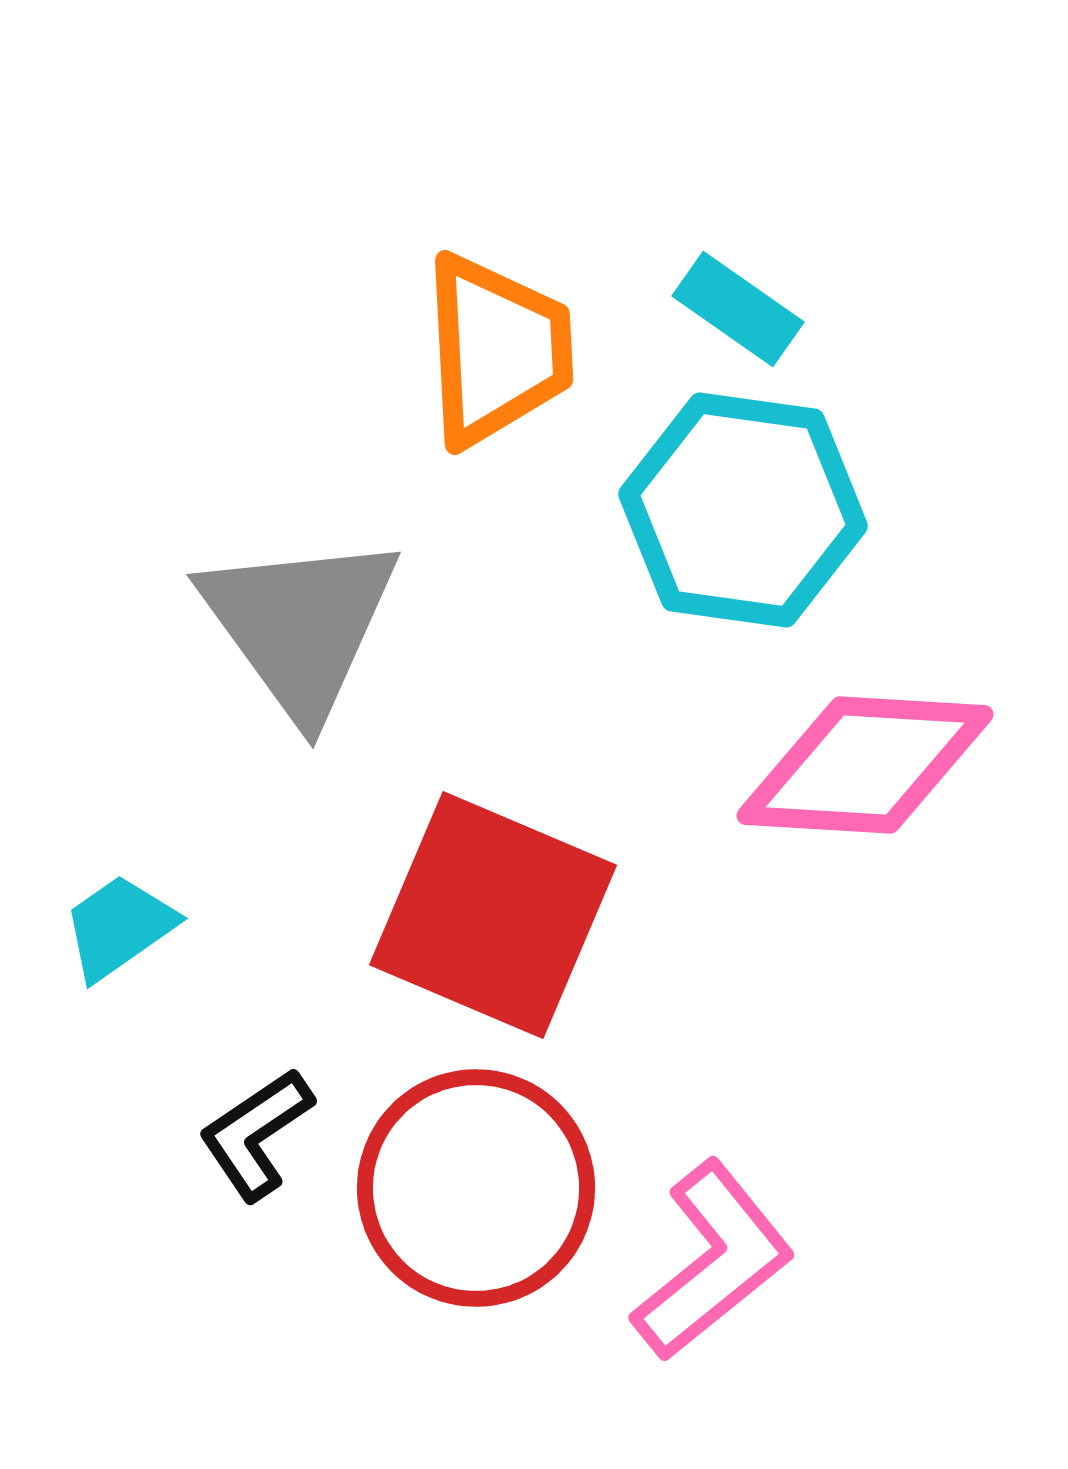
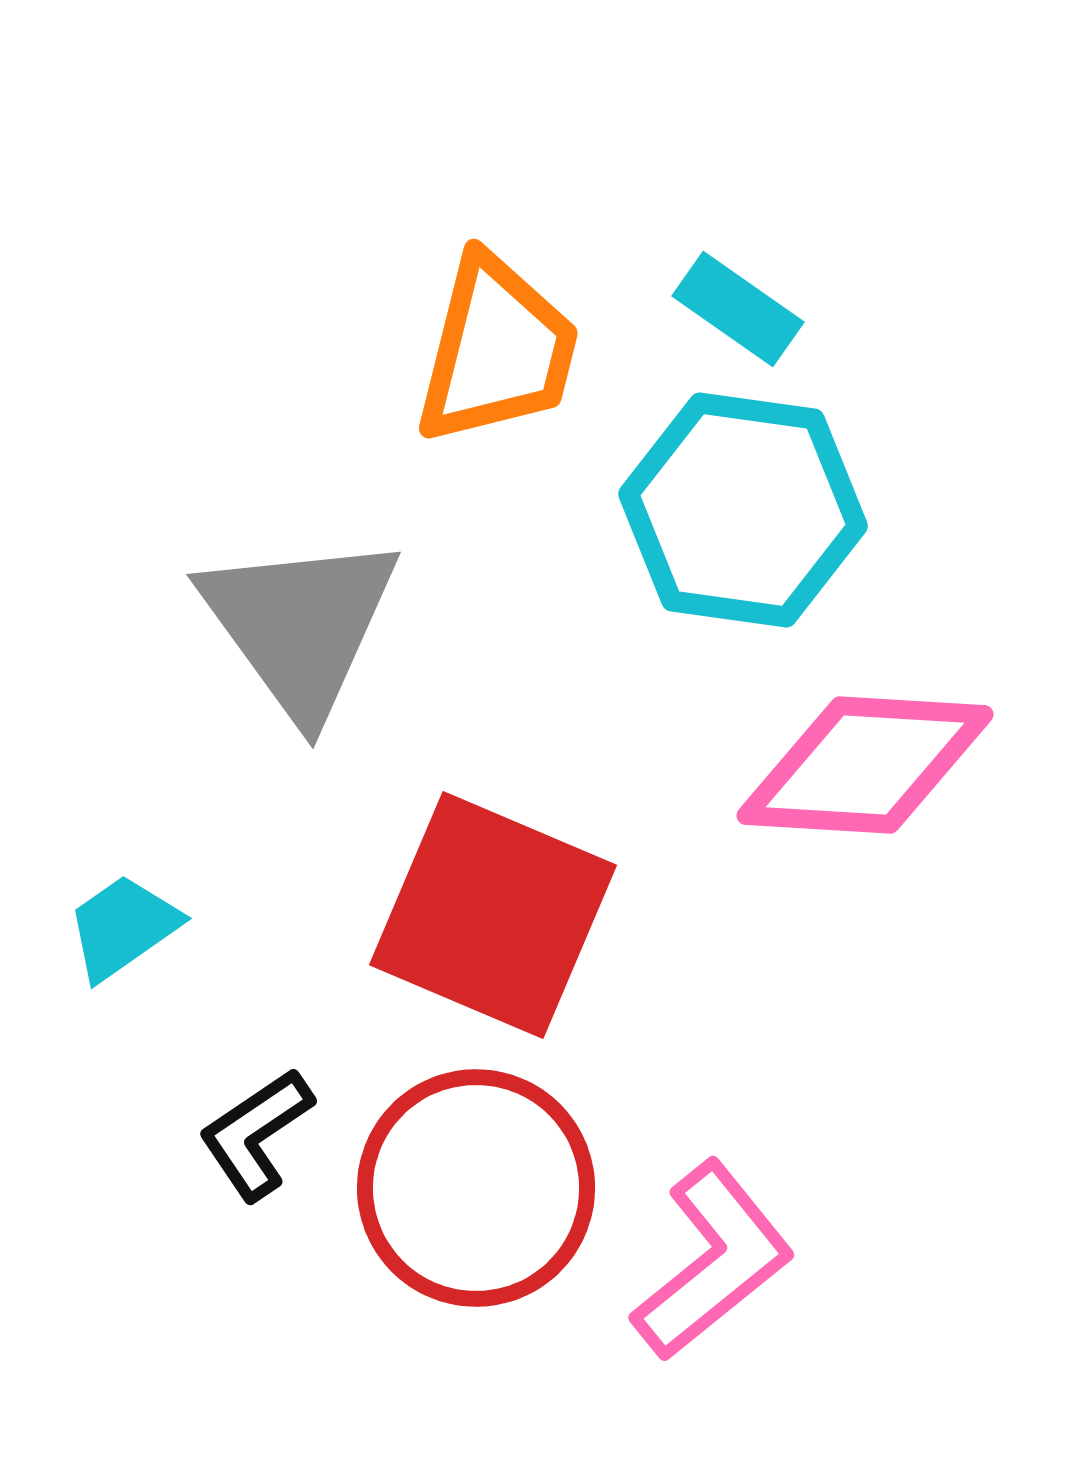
orange trapezoid: rotated 17 degrees clockwise
cyan trapezoid: moved 4 px right
